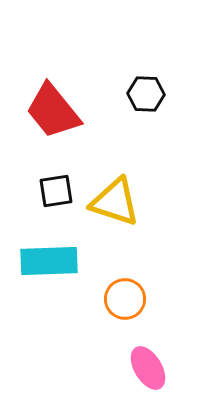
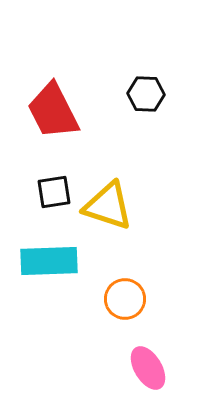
red trapezoid: rotated 12 degrees clockwise
black square: moved 2 px left, 1 px down
yellow triangle: moved 7 px left, 4 px down
